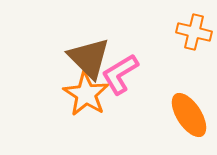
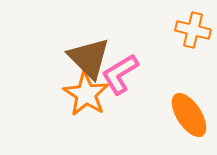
orange cross: moved 1 px left, 2 px up
